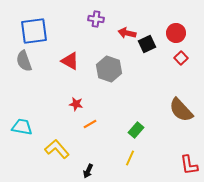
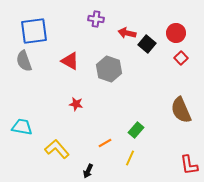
black square: rotated 24 degrees counterclockwise
brown semicircle: rotated 20 degrees clockwise
orange line: moved 15 px right, 19 px down
